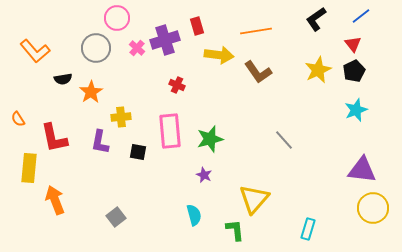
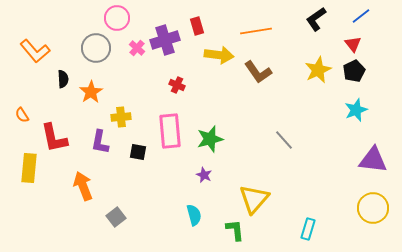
black semicircle: rotated 84 degrees counterclockwise
orange semicircle: moved 4 px right, 4 px up
purple triangle: moved 11 px right, 10 px up
orange arrow: moved 28 px right, 14 px up
